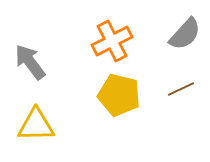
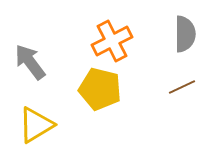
gray semicircle: rotated 42 degrees counterclockwise
brown line: moved 1 px right, 2 px up
yellow pentagon: moved 19 px left, 6 px up
yellow triangle: rotated 30 degrees counterclockwise
